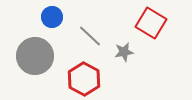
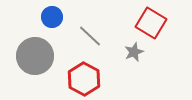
gray star: moved 10 px right; rotated 12 degrees counterclockwise
